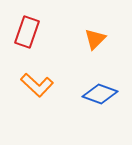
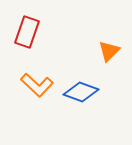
orange triangle: moved 14 px right, 12 px down
blue diamond: moved 19 px left, 2 px up
